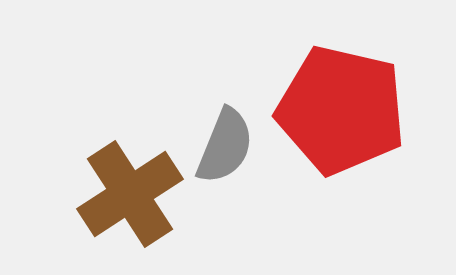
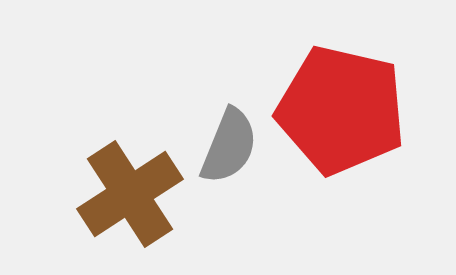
gray semicircle: moved 4 px right
